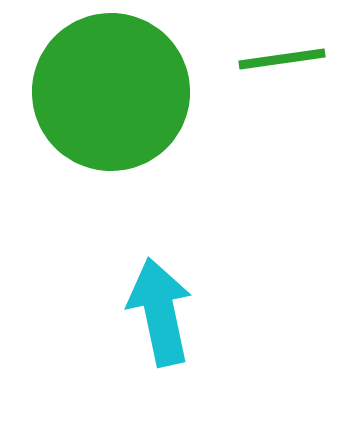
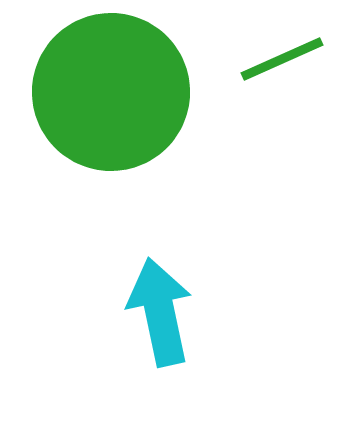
green line: rotated 16 degrees counterclockwise
